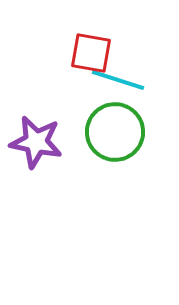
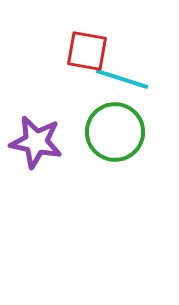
red square: moved 4 px left, 2 px up
cyan line: moved 4 px right, 1 px up
